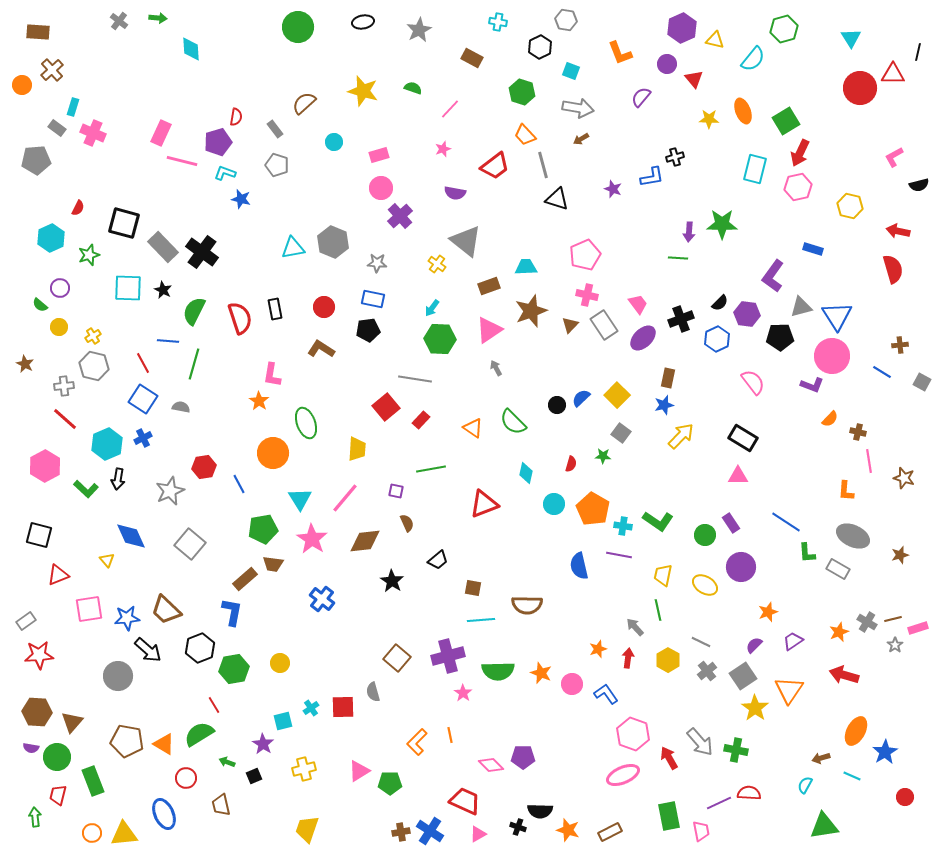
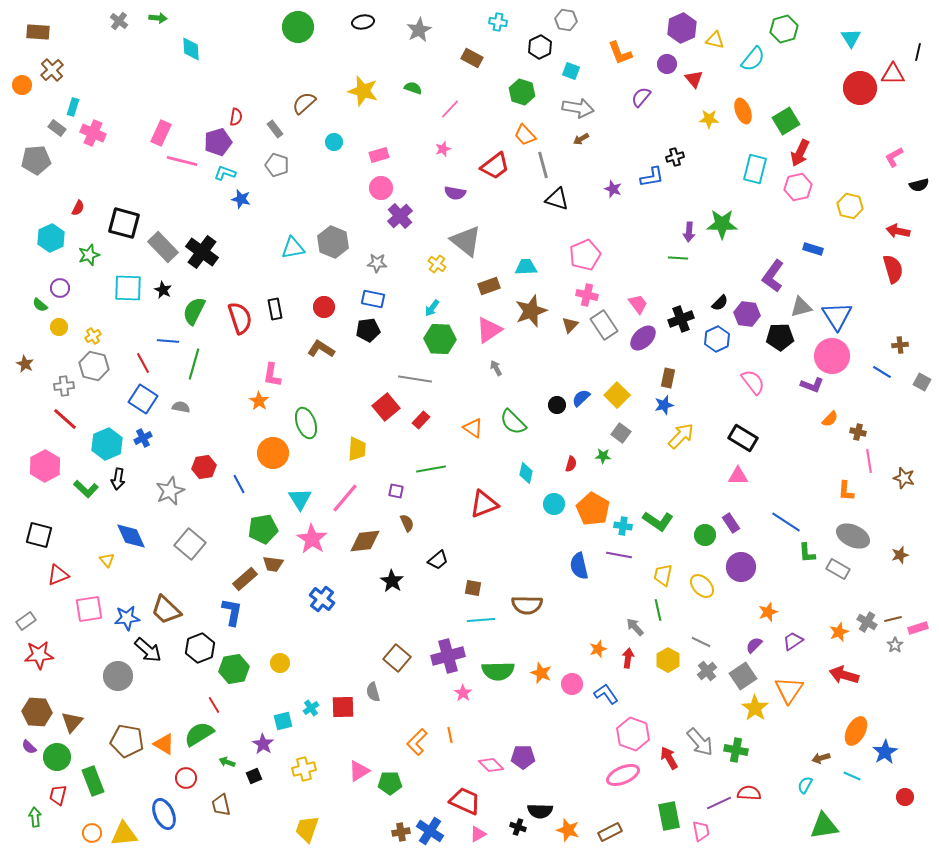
yellow ellipse at (705, 585): moved 3 px left, 1 px down; rotated 15 degrees clockwise
purple semicircle at (31, 748): moved 2 px left, 1 px up; rotated 35 degrees clockwise
